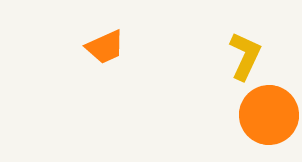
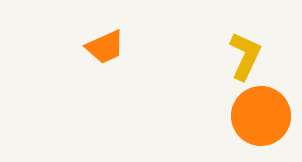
orange circle: moved 8 px left, 1 px down
